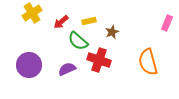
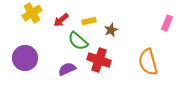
red arrow: moved 2 px up
brown star: moved 1 px left, 2 px up
purple circle: moved 4 px left, 7 px up
